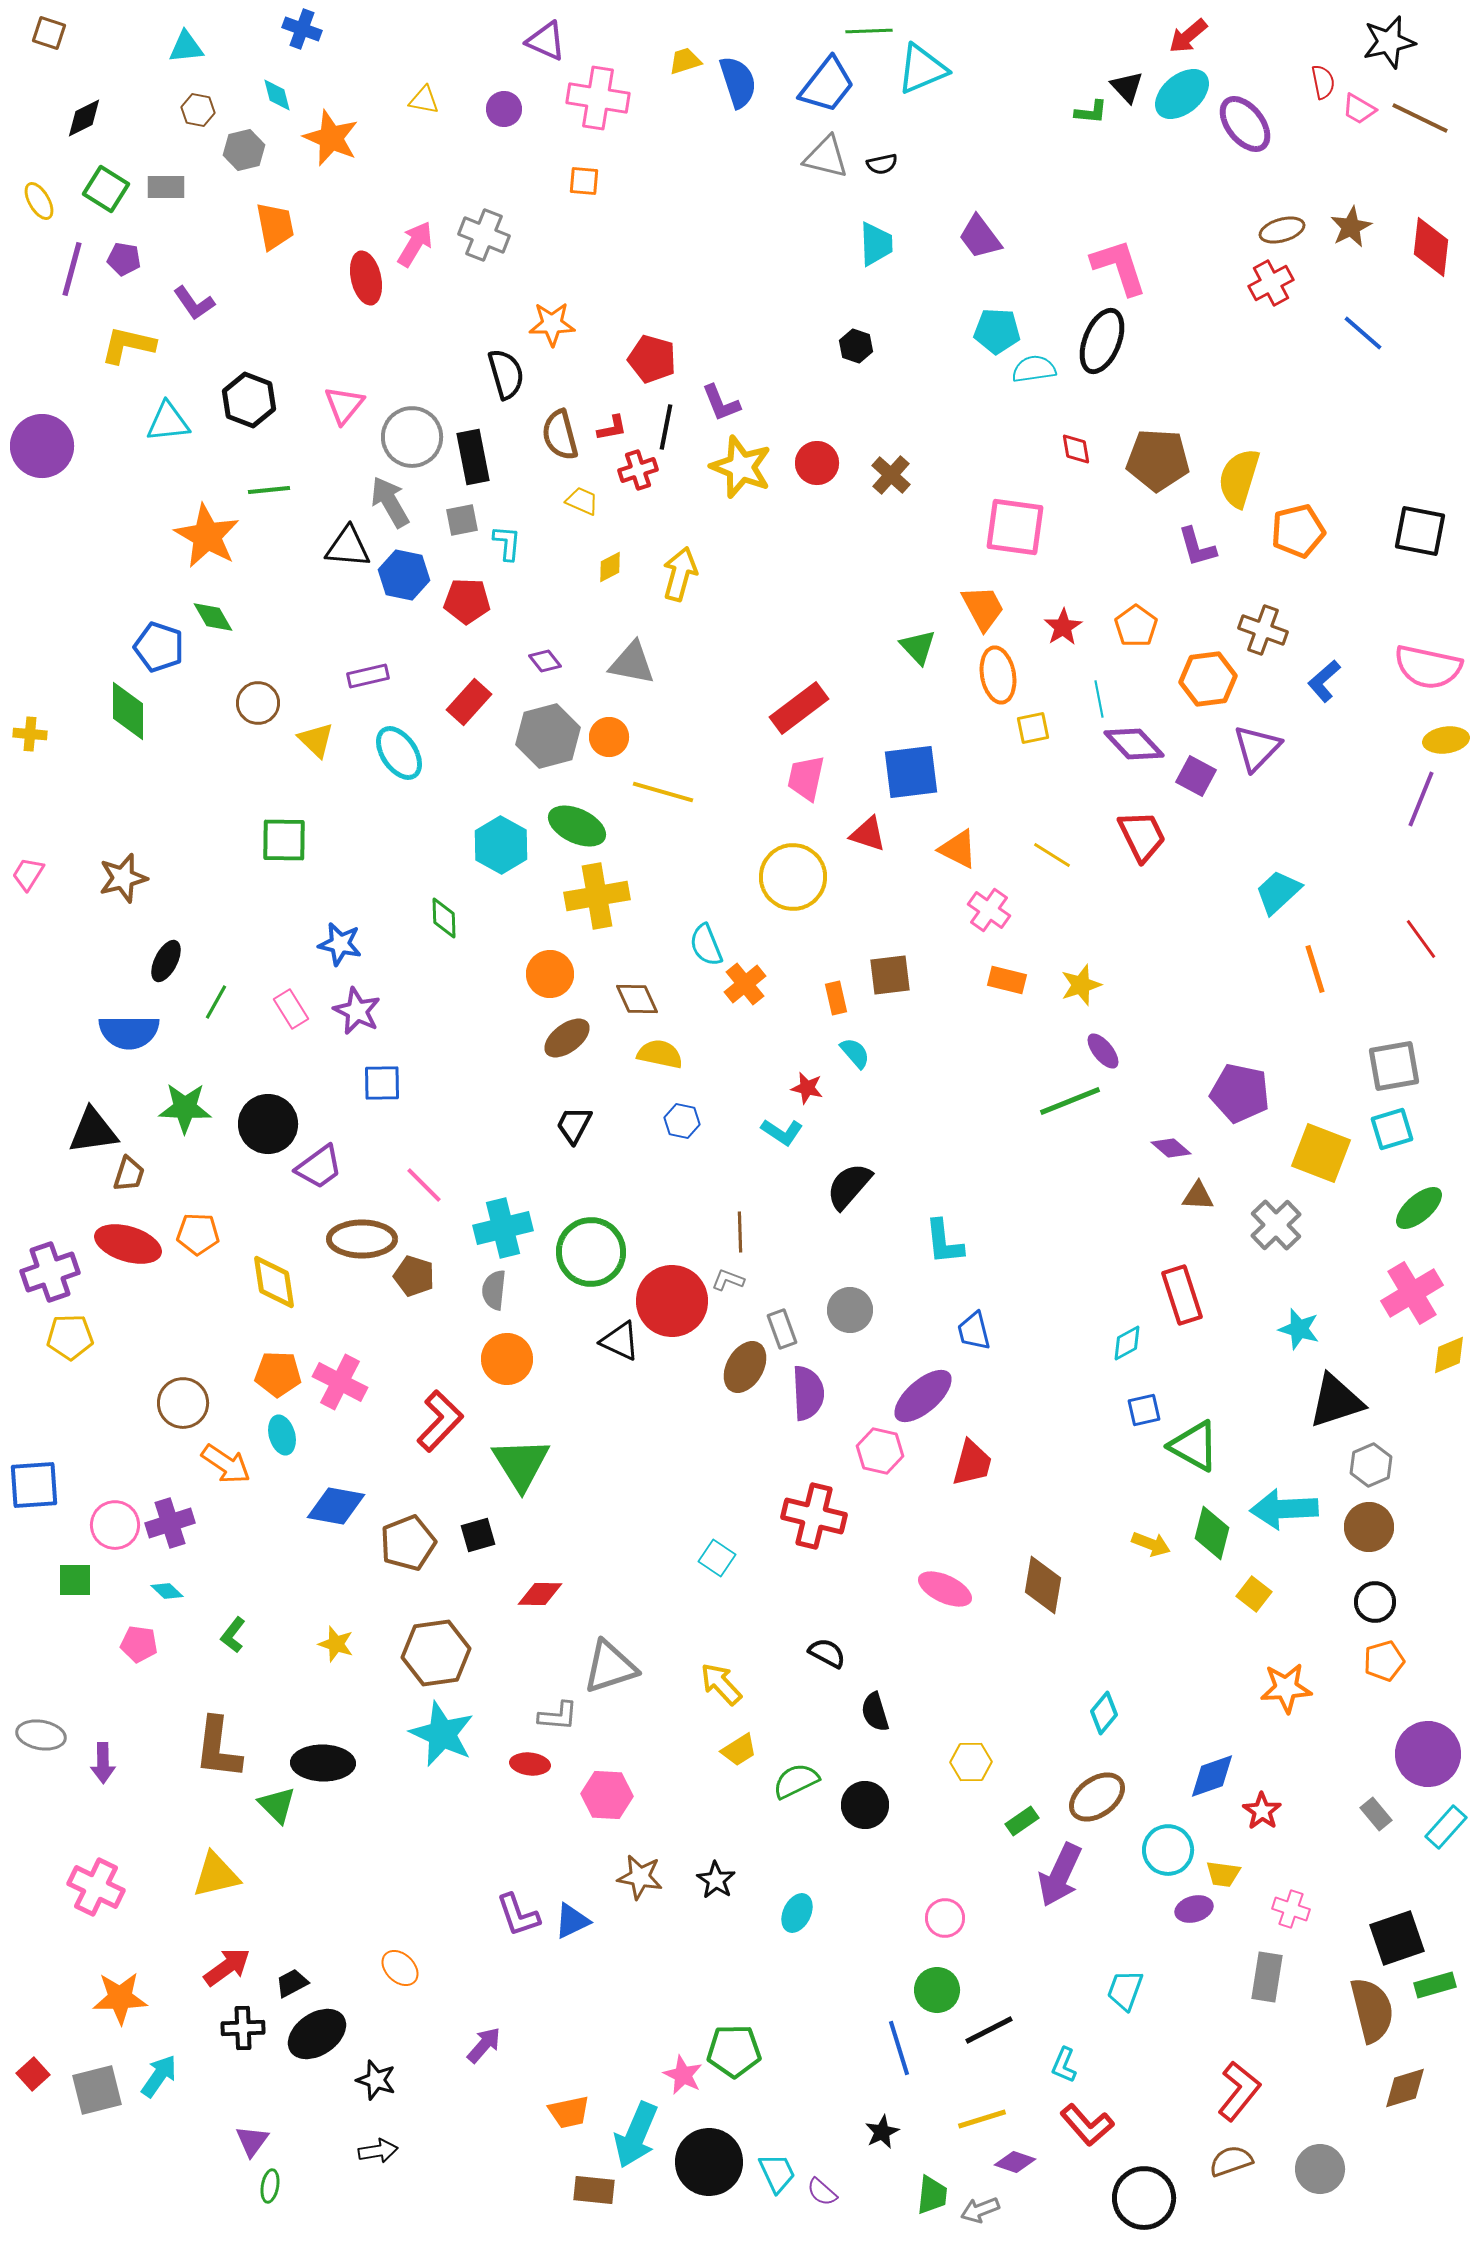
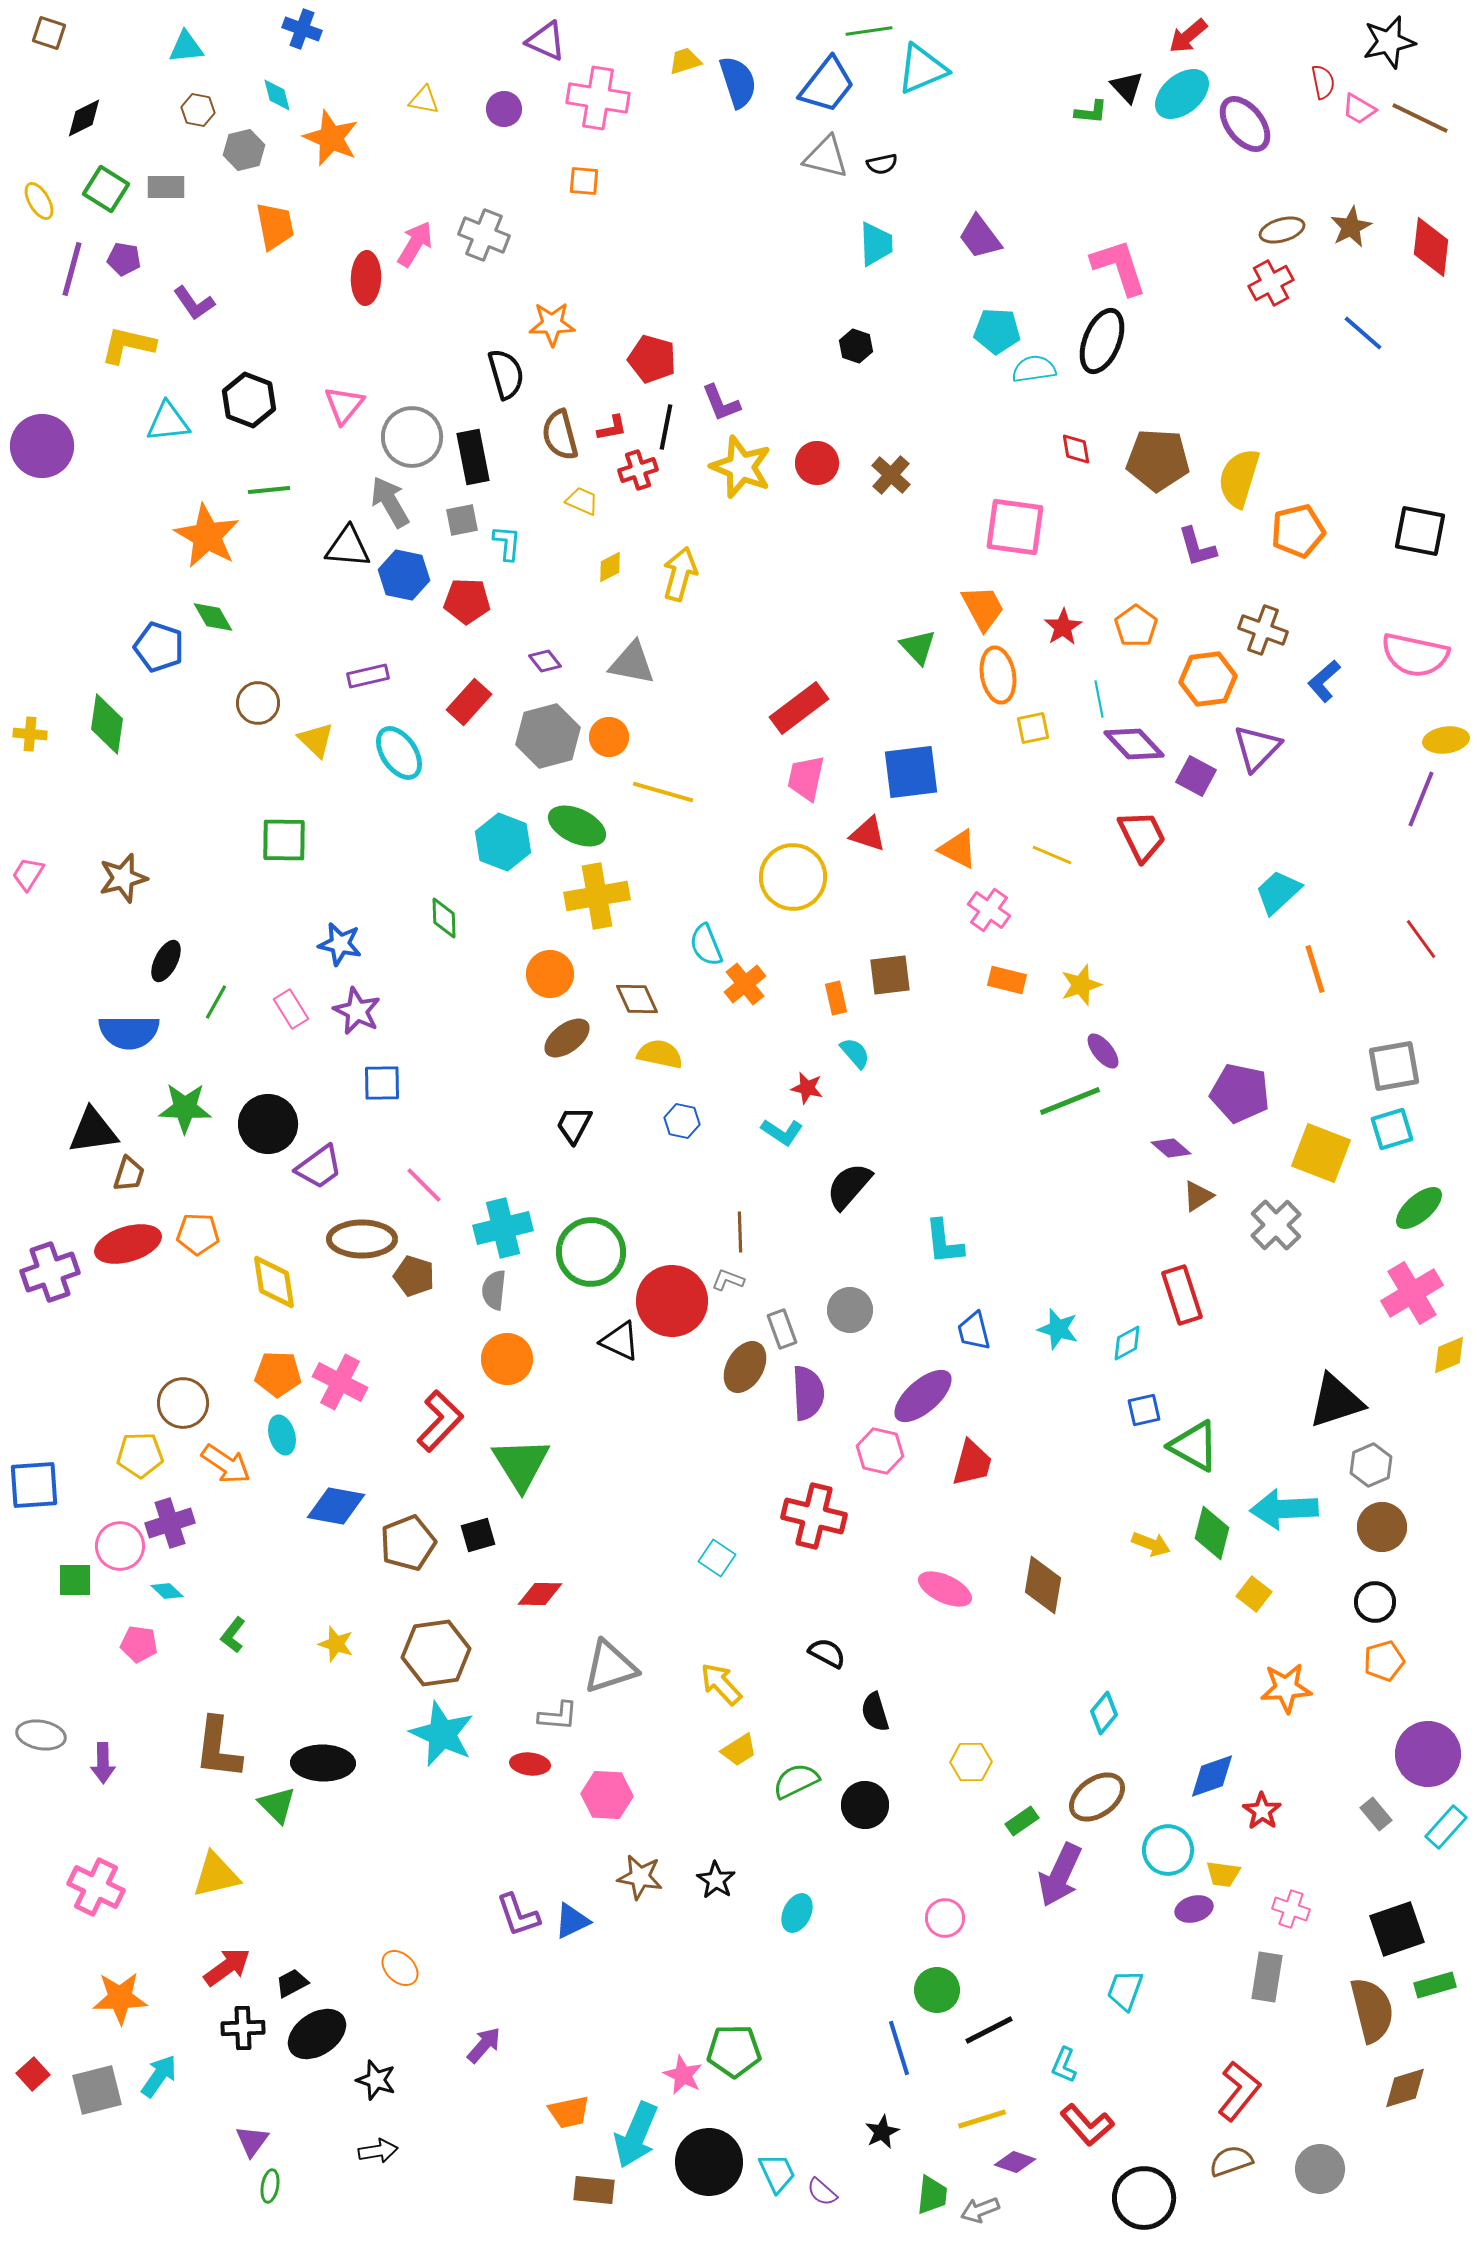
green line at (869, 31): rotated 6 degrees counterclockwise
red ellipse at (366, 278): rotated 15 degrees clockwise
pink semicircle at (1428, 667): moved 13 px left, 12 px up
green diamond at (128, 711): moved 21 px left, 13 px down; rotated 8 degrees clockwise
cyan hexagon at (501, 845): moved 2 px right, 3 px up; rotated 8 degrees counterclockwise
yellow line at (1052, 855): rotated 9 degrees counterclockwise
brown triangle at (1198, 1196): rotated 36 degrees counterclockwise
red ellipse at (128, 1244): rotated 34 degrees counterclockwise
cyan star at (1299, 1329): moved 241 px left
yellow pentagon at (70, 1337): moved 70 px right, 118 px down
pink circle at (115, 1525): moved 5 px right, 21 px down
brown circle at (1369, 1527): moved 13 px right
black square at (1397, 1938): moved 9 px up
